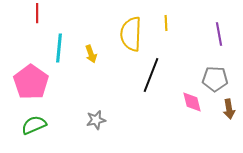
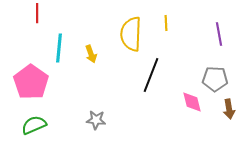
gray star: rotated 18 degrees clockwise
